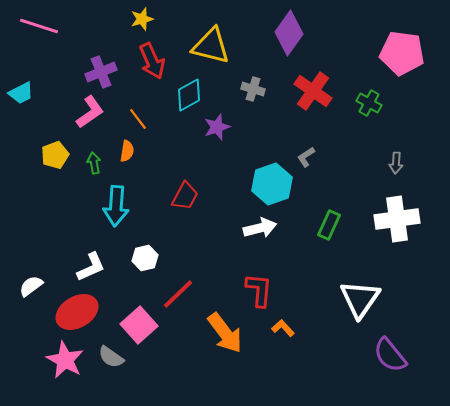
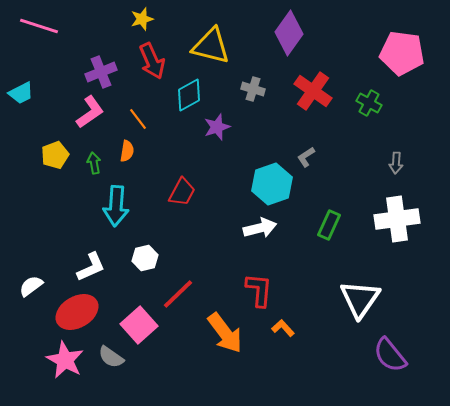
red trapezoid: moved 3 px left, 4 px up
